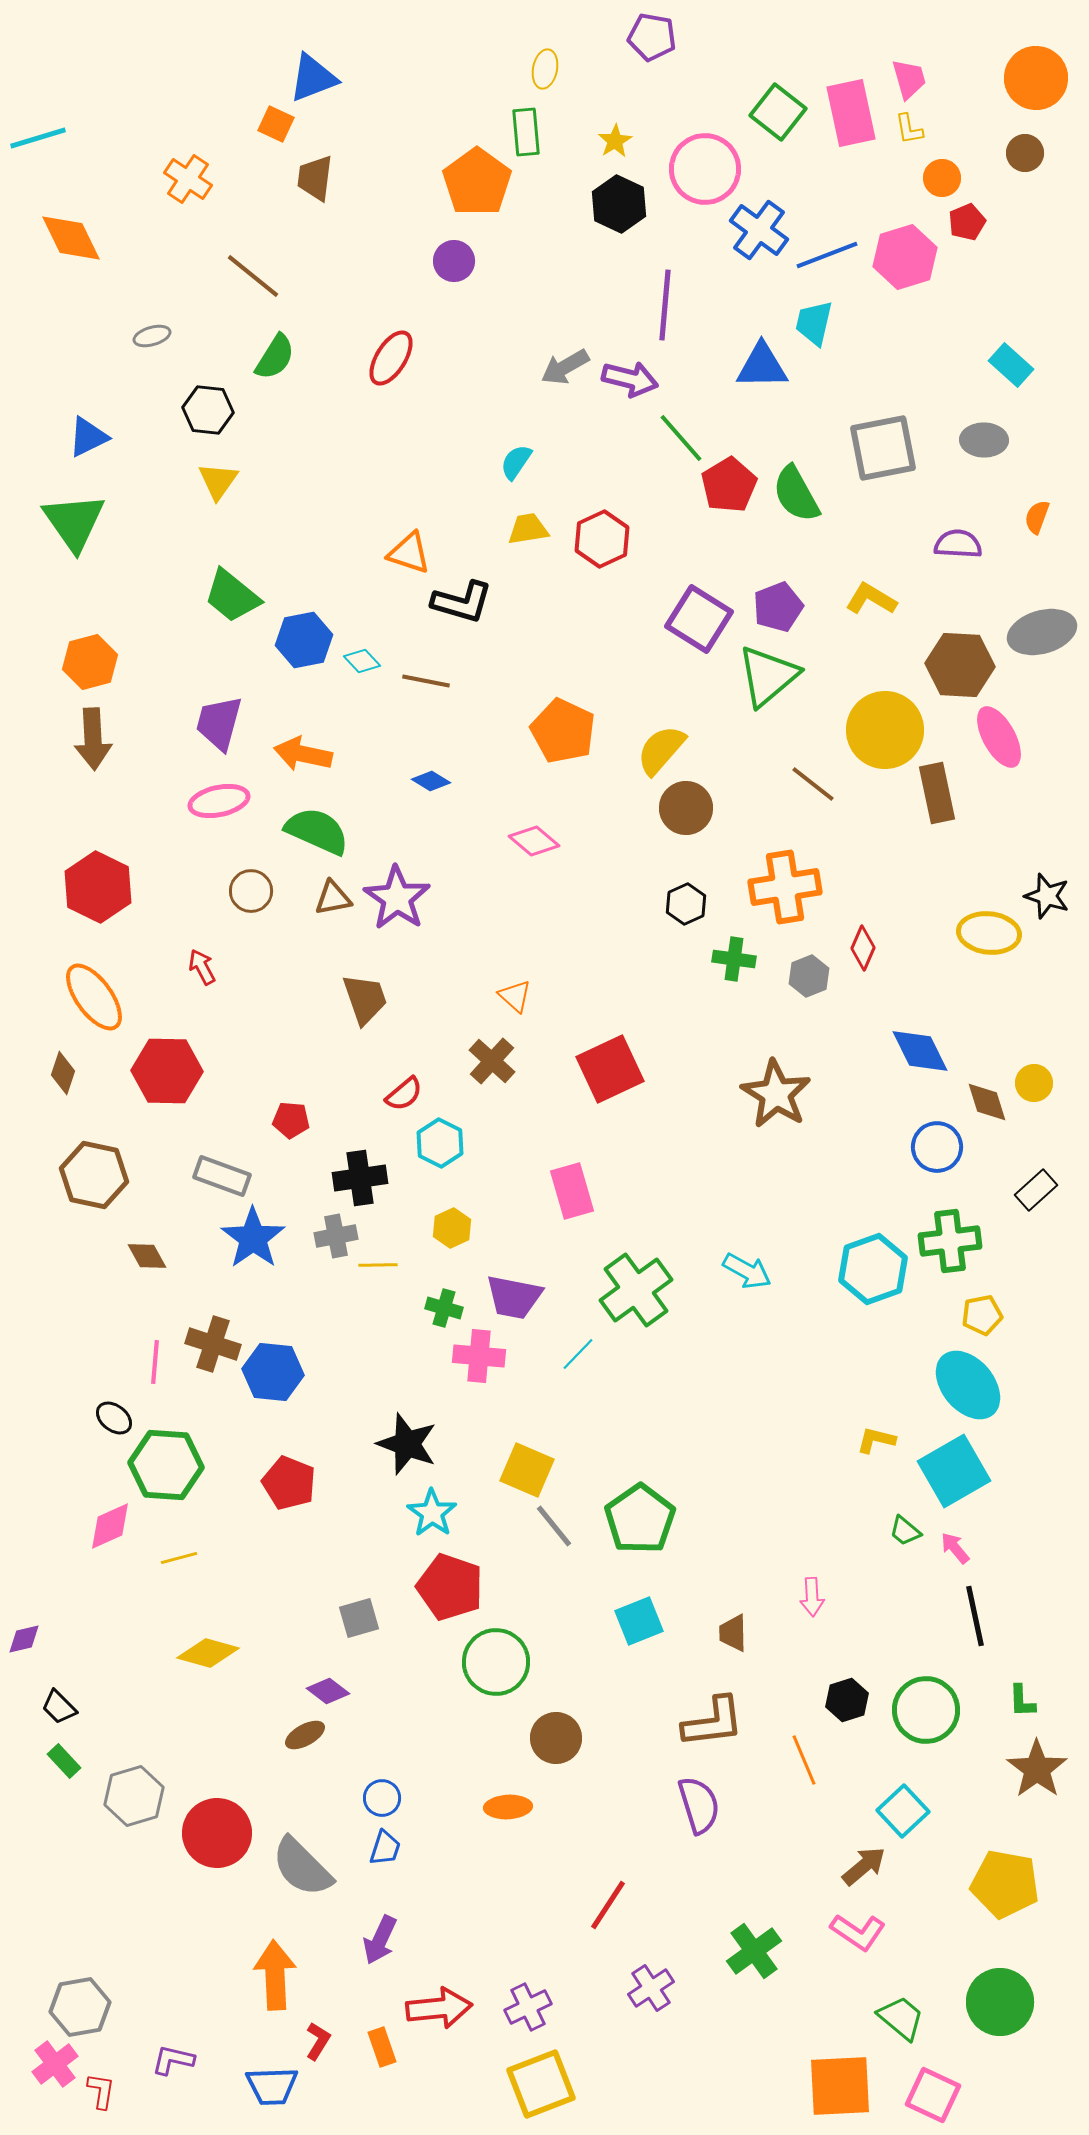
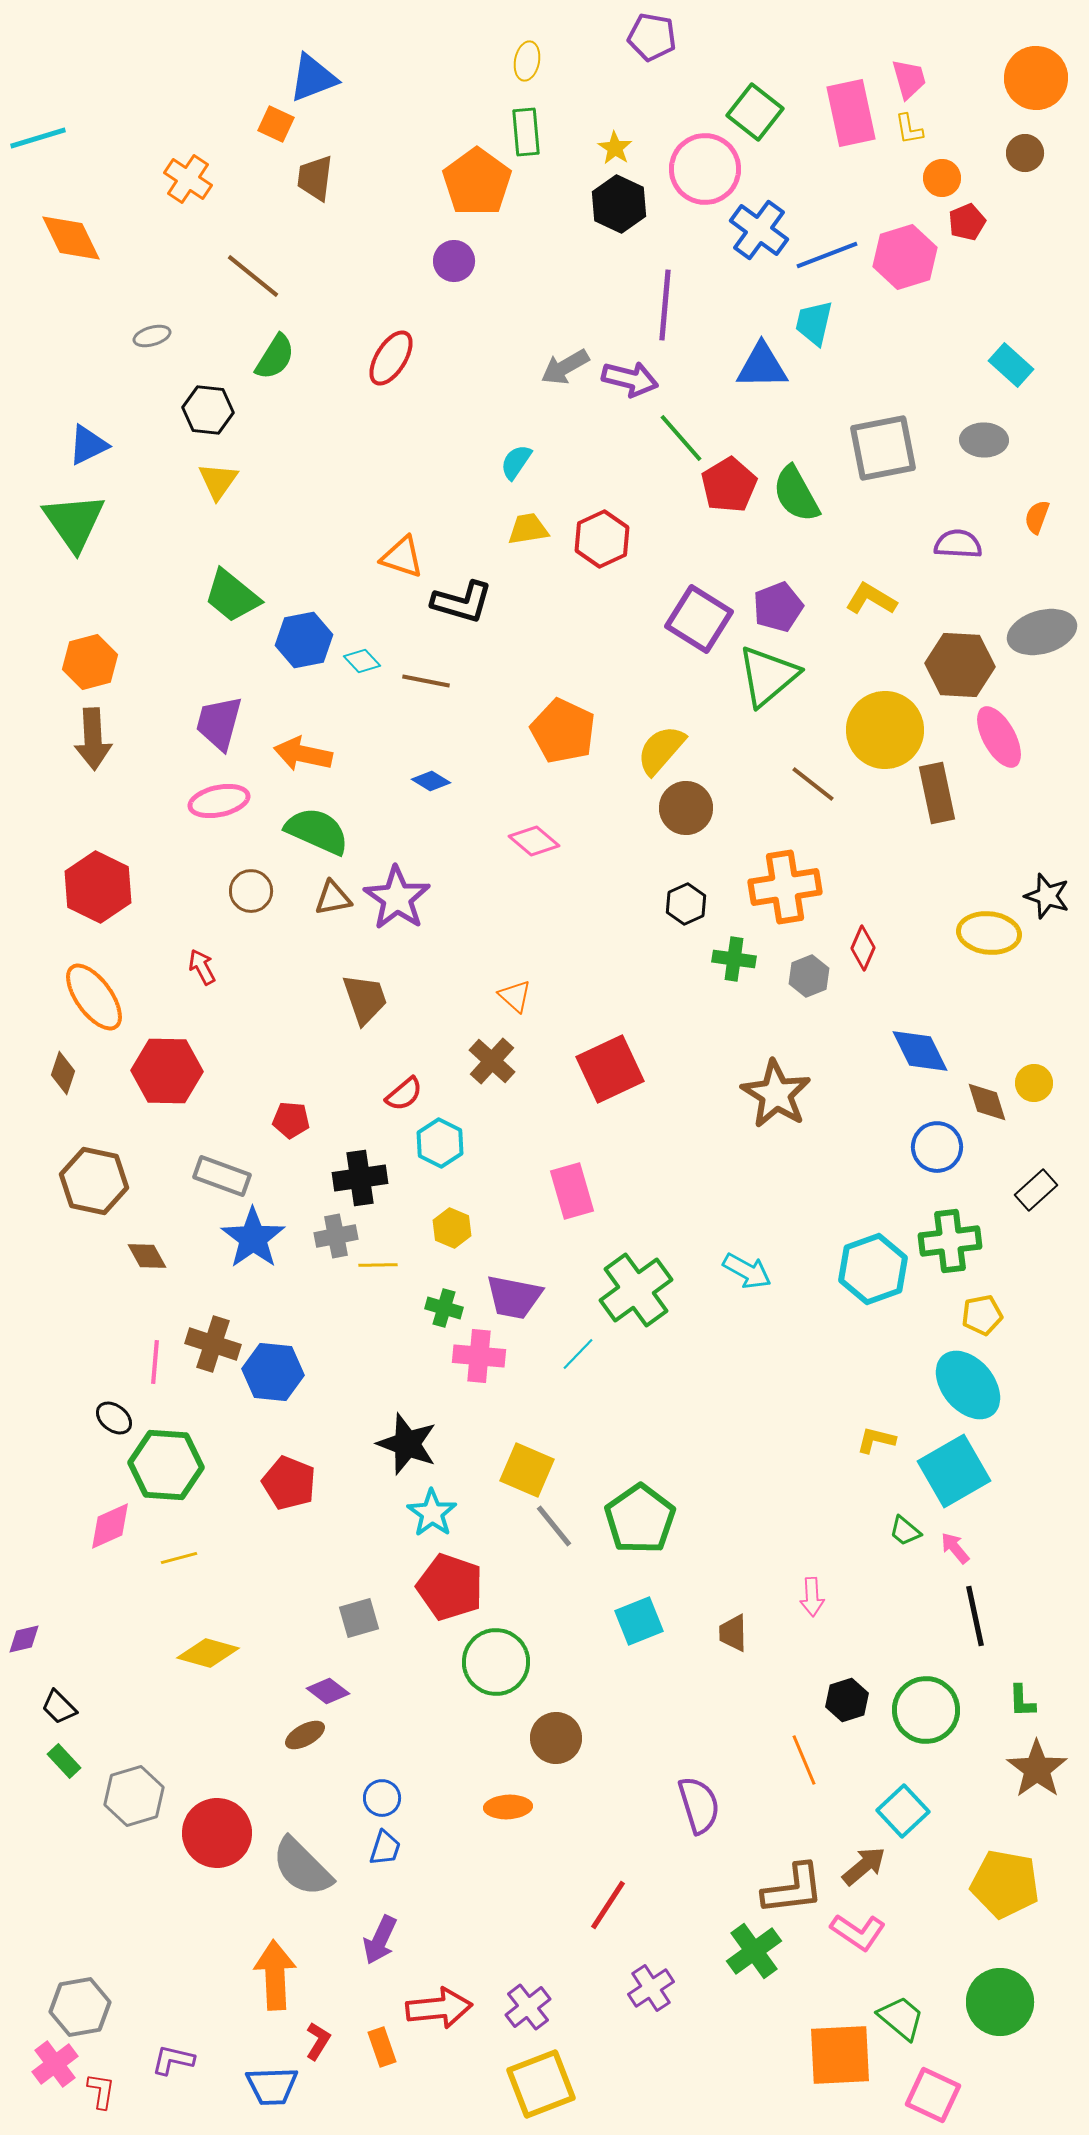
yellow ellipse at (545, 69): moved 18 px left, 8 px up
green square at (778, 112): moved 23 px left
yellow star at (615, 141): moved 7 px down; rotated 8 degrees counterclockwise
blue triangle at (88, 437): moved 8 px down
orange triangle at (409, 553): moved 7 px left, 4 px down
brown hexagon at (94, 1175): moved 6 px down
yellow hexagon at (452, 1228): rotated 12 degrees counterclockwise
brown L-shape at (713, 1722): moved 80 px right, 167 px down
purple cross at (528, 2007): rotated 12 degrees counterclockwise
orange square at (840, 2086): moved 31 px up
